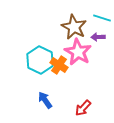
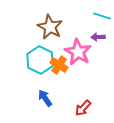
cyan line: moved 2 px up
brown star: moved 24 px left
blue arrow: moved 2 px up
